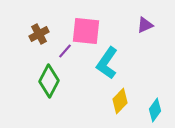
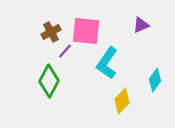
purple triangle: moved 4 px left
brown cross: moved 12 px right, 2 px up
yellow diamond: moved 2 px right
cyan diamond: moved 30 px up
